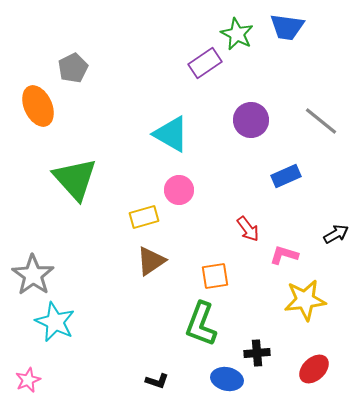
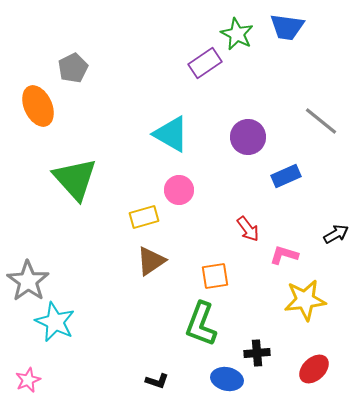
purple circle: moved 3 px left, 17 px down
gray star: moved 5 px left, 6 px down
